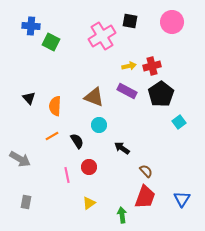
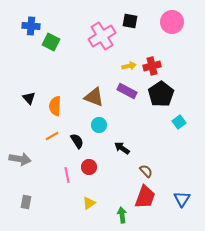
gray arrow: rotated 20 degrees counterclockwise
